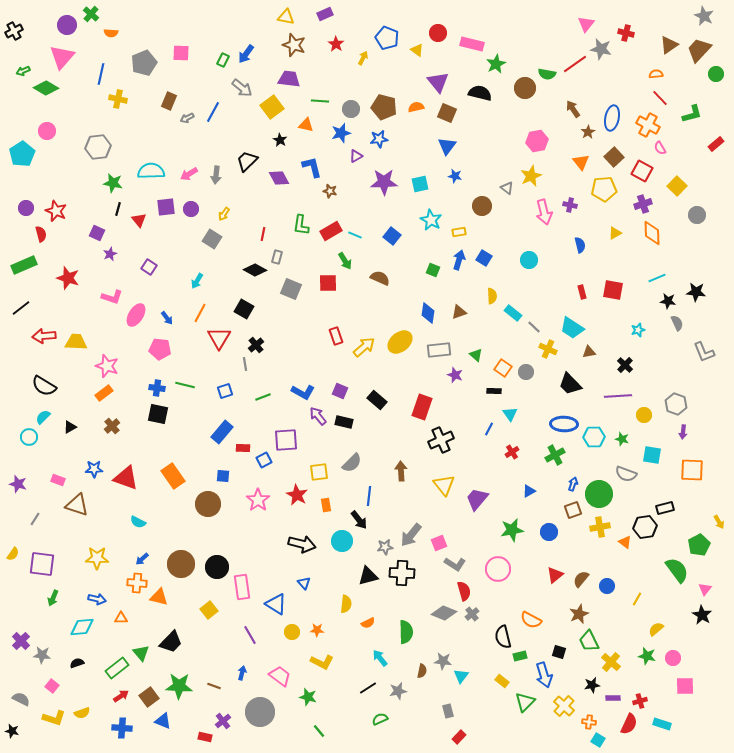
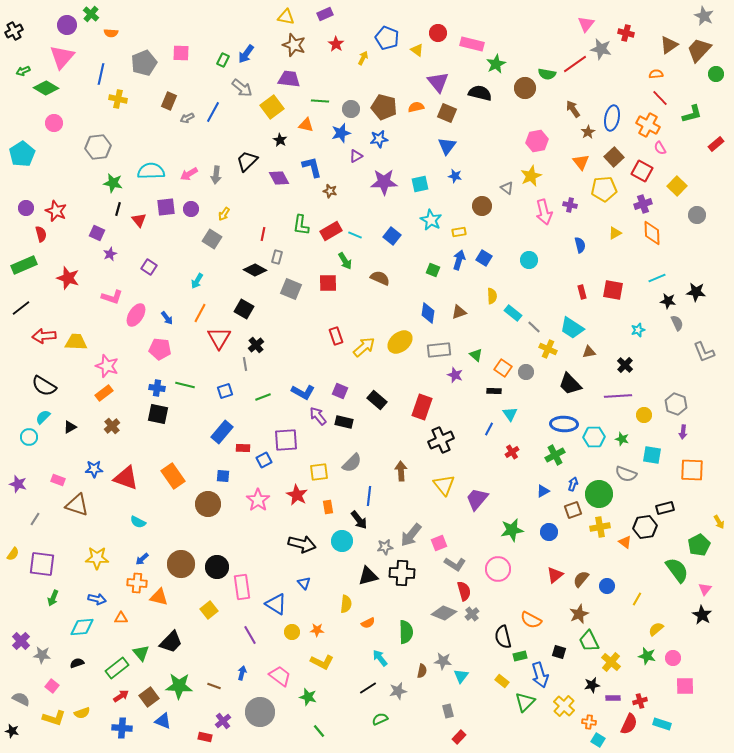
pink circle at (47, 131): moved 7 px right, 8 px up
blue triangle at (529, 491): moved 14 px right
orange rectangle at (326, 505): moved 2 px right, 2 px down
blue arrow at (544, 675): moved 4 px left
